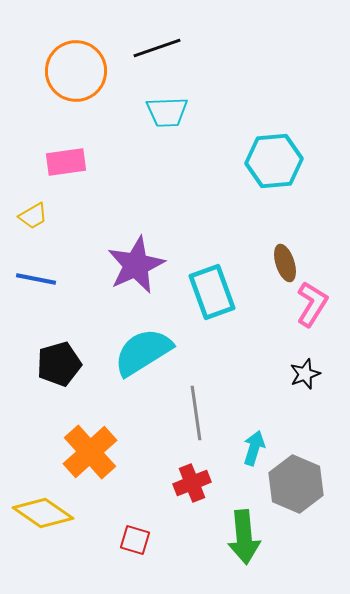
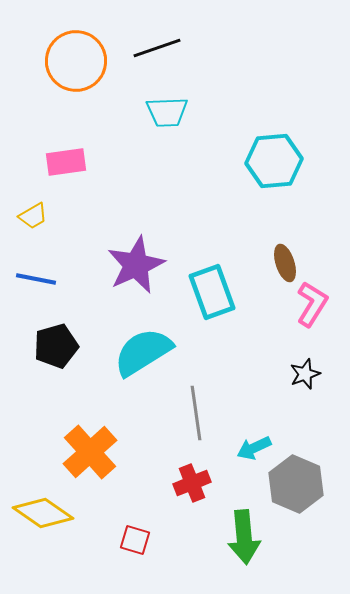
orange circle: moved 10 px up
black pentagon: moved 3 px left, 18 px up
cyan arrow: rotated 132 degrees counterclockwise
